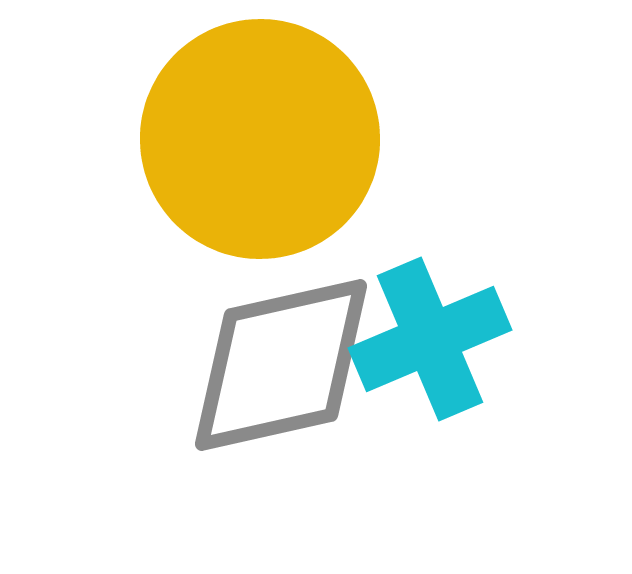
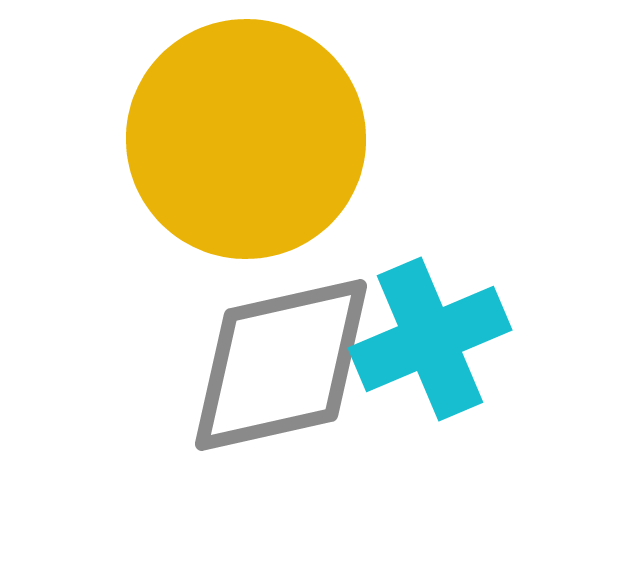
yellow circle: moved 14 px left
